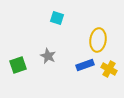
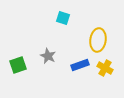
cyan square: moved 6 px right
blue rectangle: moved 5 px left
yellow cross: moved 4 px left, 1 px up
